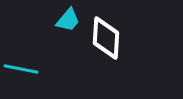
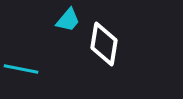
white diamond: moved 2 px left, 6 px down; rotated 6 degrees clockwise
